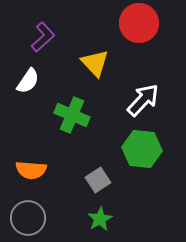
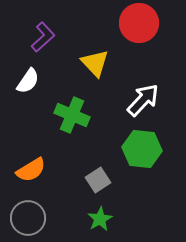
orange semicircle: rotated 36 degrees counterclockwise
